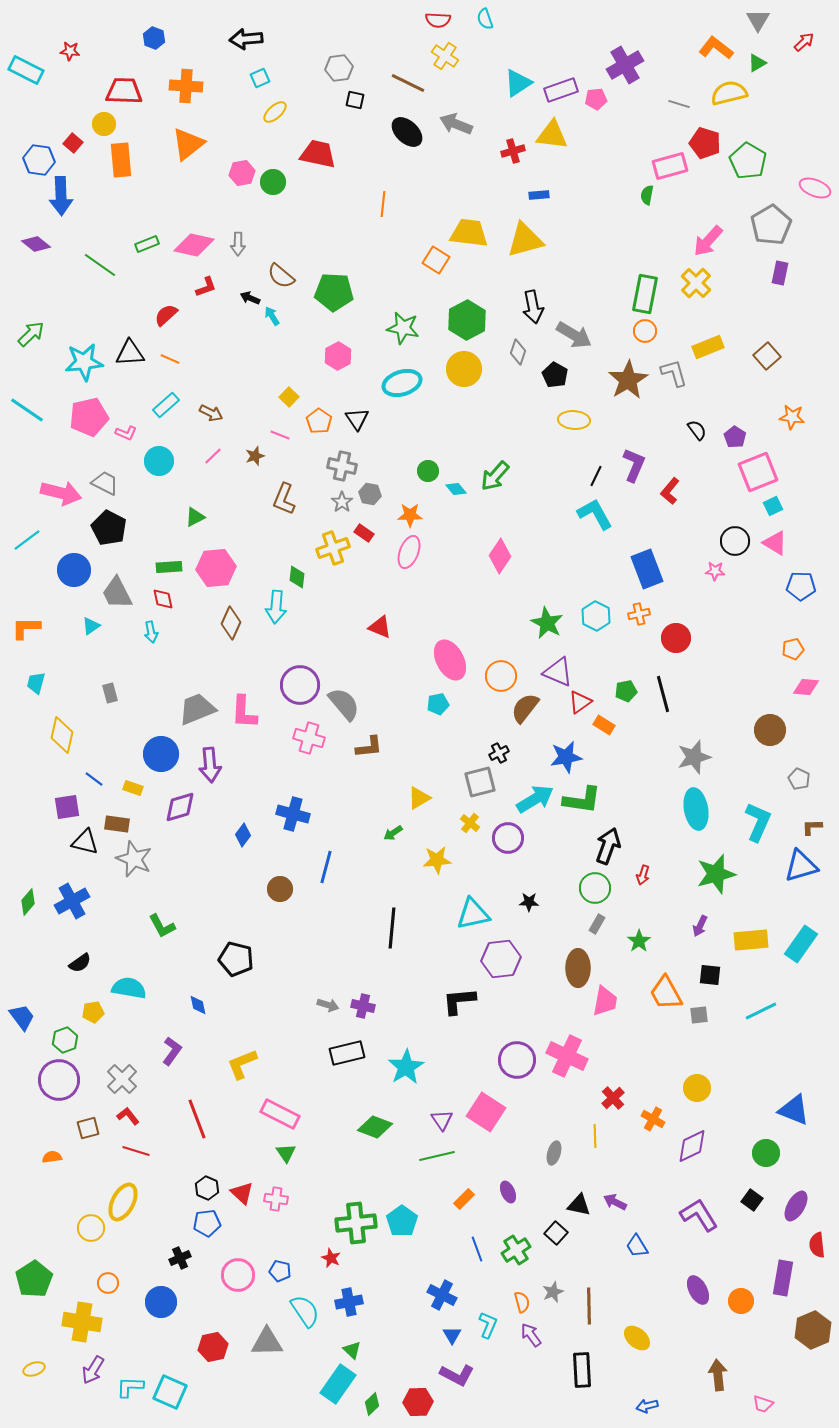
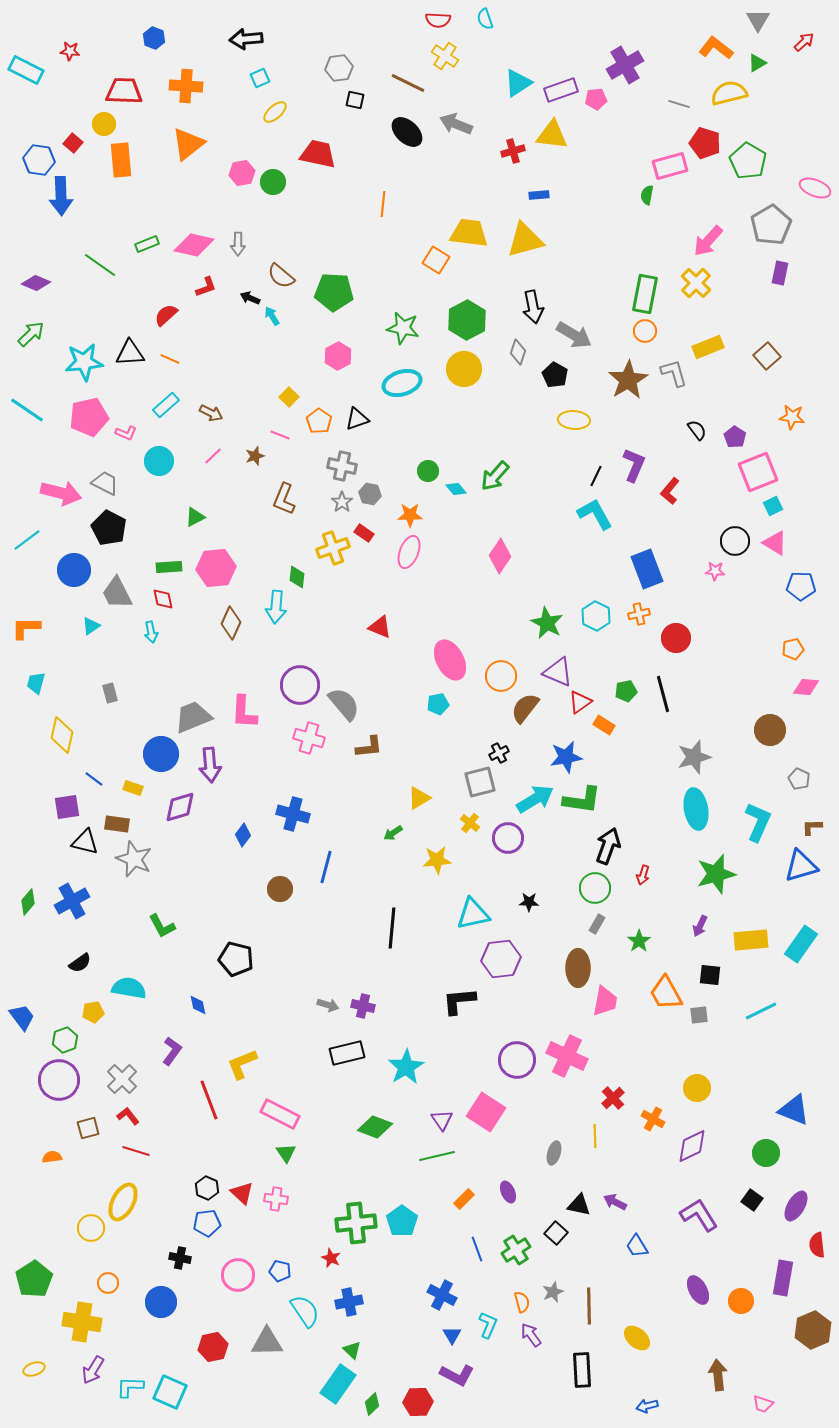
purple diamond at (36, 244): moved 39 px down; rotated 16 degrees counterclockwise
black triangle at (357, 419): rotated 45 degrees clockwise
gray trapezoid at (197, 709): moved 4 px left, 8 px down
red line at (197, 1119): moved 12 px right, 19 px up
black cross at (180, 1258): rotated 35 degrees clockwise
